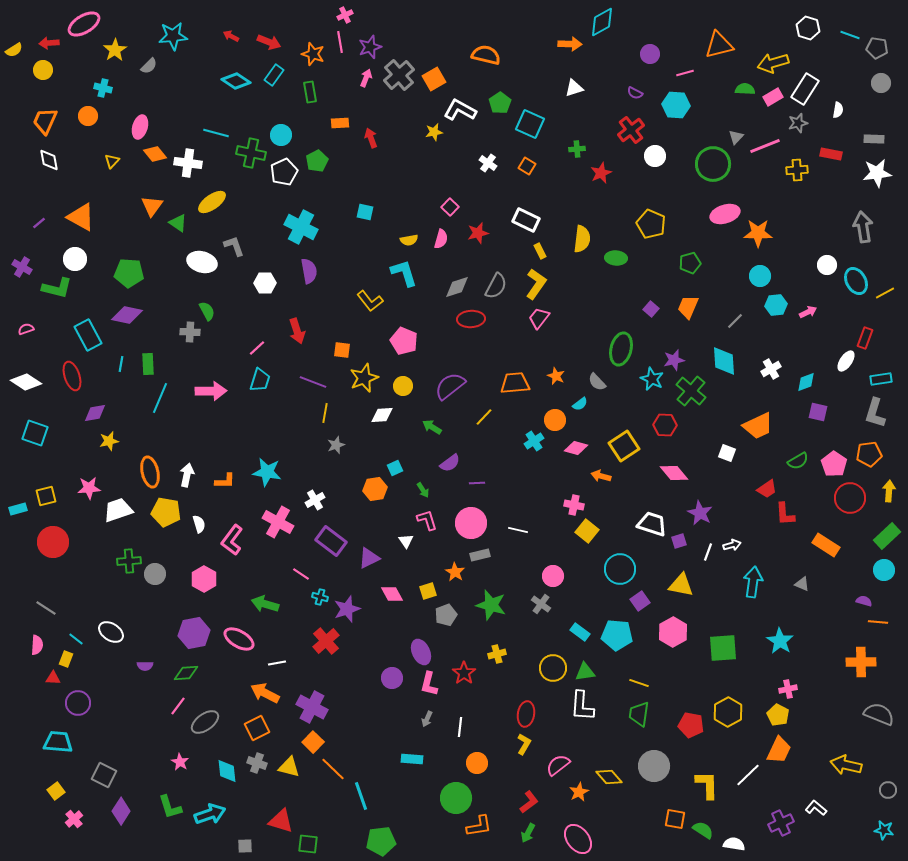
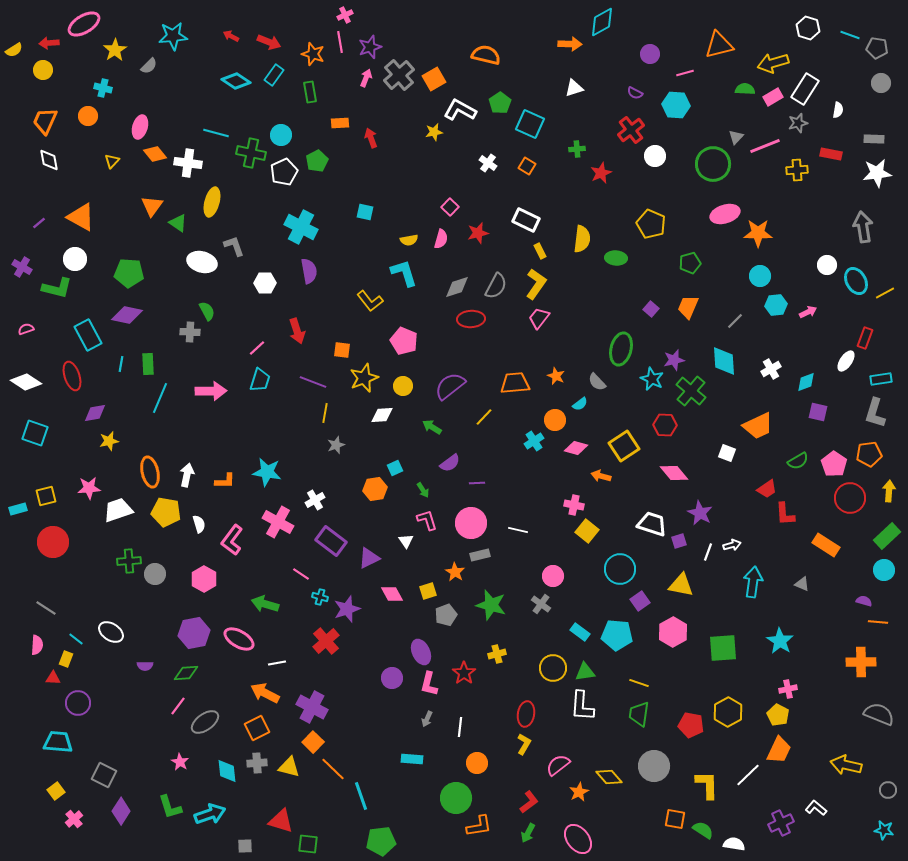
yellow ellipse at (212, 202): rotated 40 degrees counterclockwise
gray cross at (257, 763): rotated 24 degrees counterclockwise
